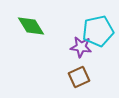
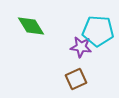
cyan pentagon: rotated 16 degrees clockwise
brown square: moved 3 px left, 2 px down
